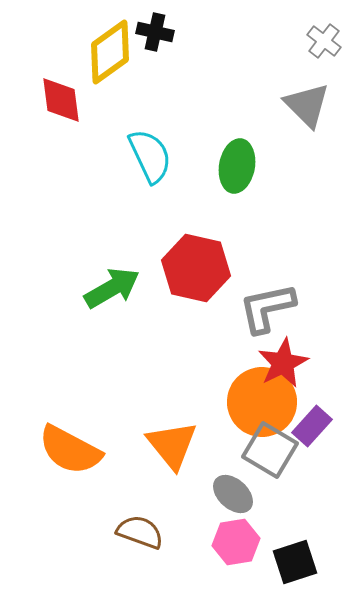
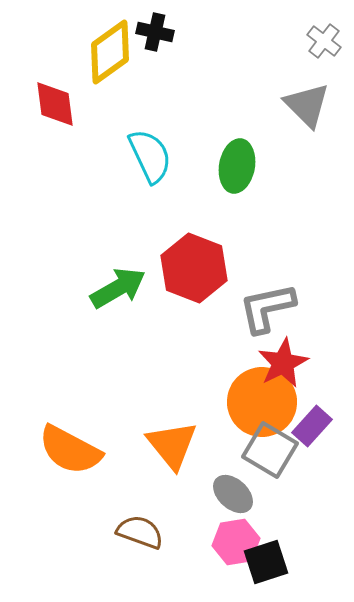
red diamond: moved 6 px left, 4 px down
red hexagon: moved 2 px left; rotated 8 degrees clockwise
green arrow: moved 6 px right
black square: moved 29 px left
